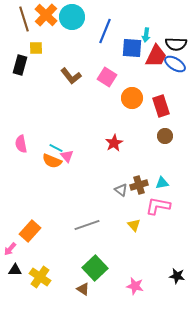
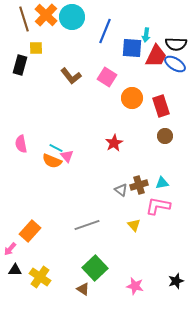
black star: moved 1 px left, 5 px down; rotated 28 degrees counterclockwise
